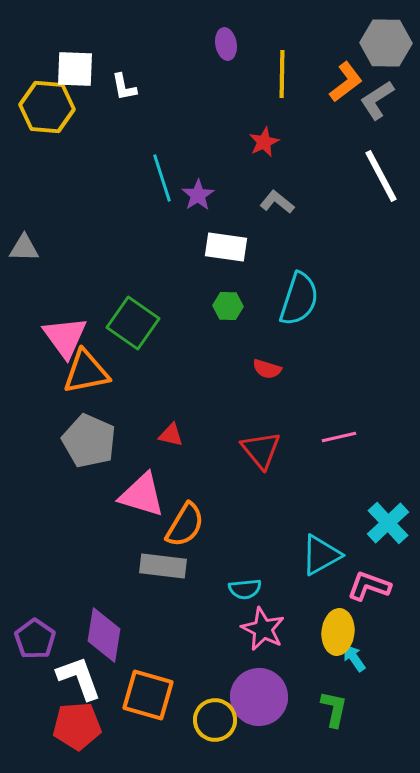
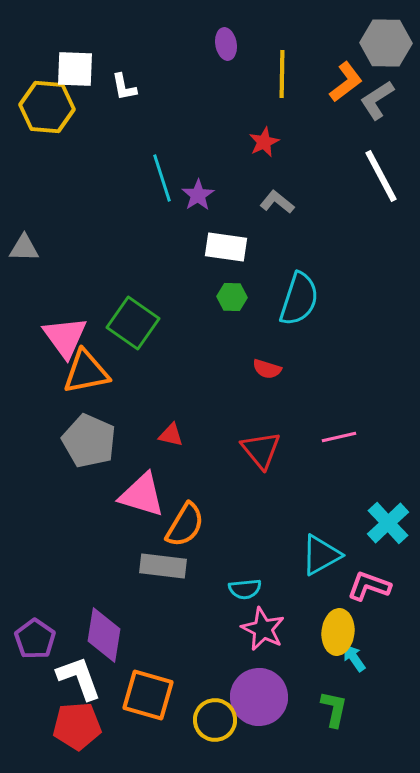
green hexagon at (228, 306): moved 4 px right, 9 px up
